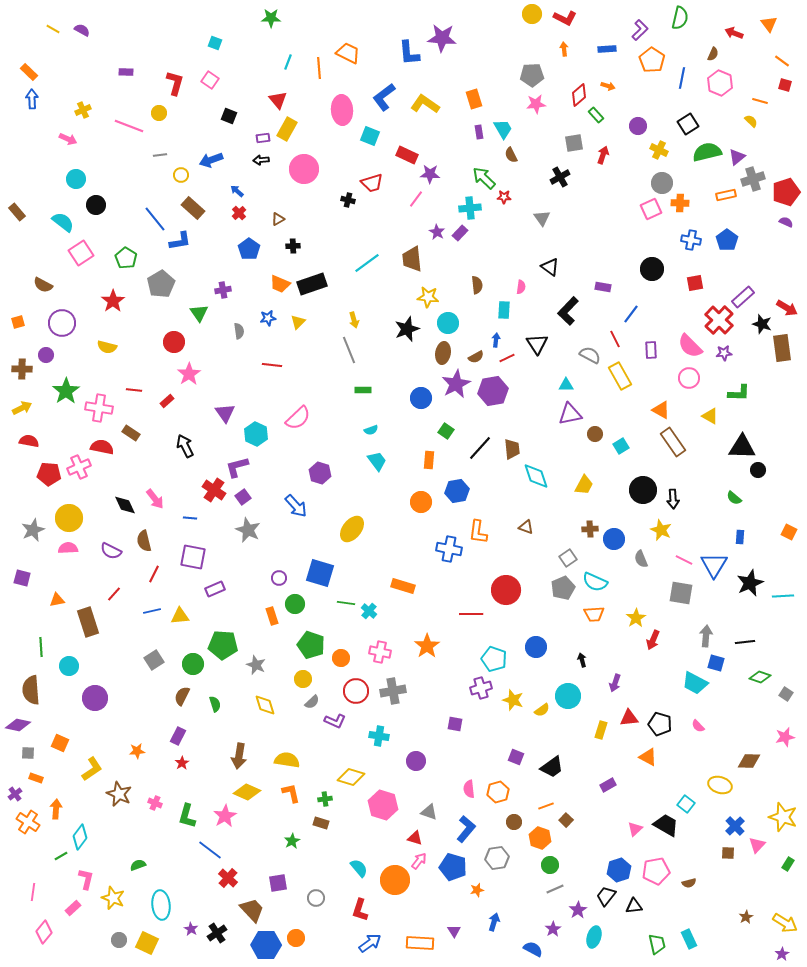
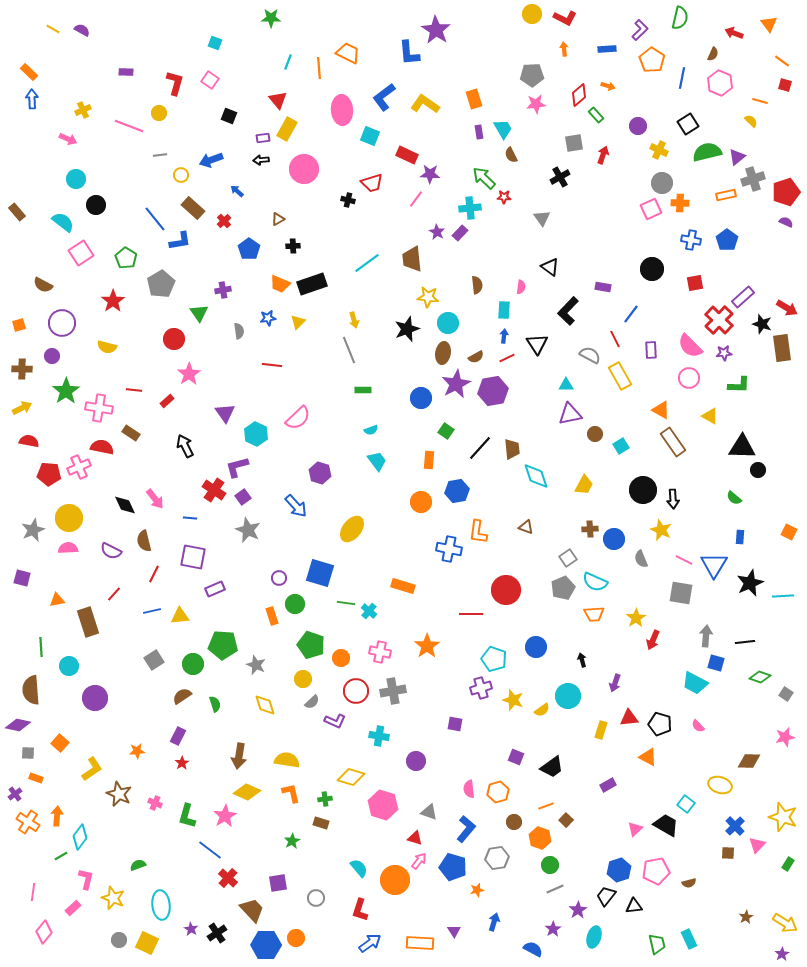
purple star at (442, 38): moved 6 px left, 8 px up; rotated 28 degrees clockwise
red cross at (239, 213): moved 15 px left, 8 px down
orange square at (18, 322): moved 1 px right, 3 px down
blue arrow at (496, 340): moved 8 px right, 4 px up
red circle at (174, 342): moved 3 px up
purple circle at (46, 355): moved 6 px right, 1 px down
green L-shape at (739, 393): moved 8 px up
brown semicircle at (182, 696): rotated 30 degrees clockwise
orange square at (60, 743): rotated 18 degrees clockwise
orange arrow at (56, 809): moved 1 px right, 7 px down
